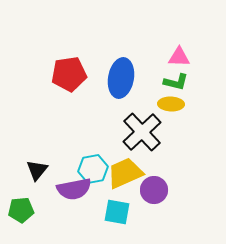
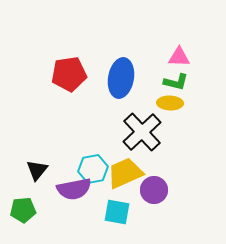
yellow ellipse: moved 1 px left, 1 px up
green pentagon: moved 2 px right
